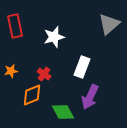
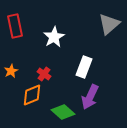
white star: rotated 15 degrees counterclockwise
white rectangle: moved 2 px right
orange star: rotated 16 degrees counterclockwise
green diamond: rotated 20 degrees counterclockwise
